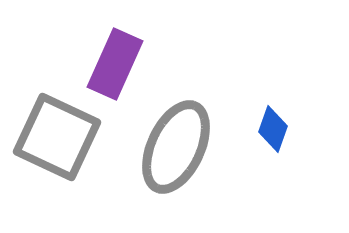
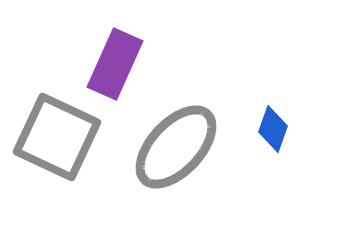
gray ellipse: rotated 18 degrees clockwise
